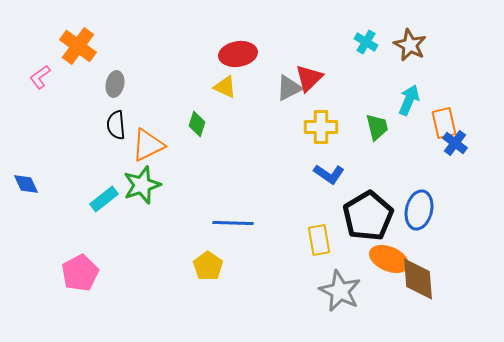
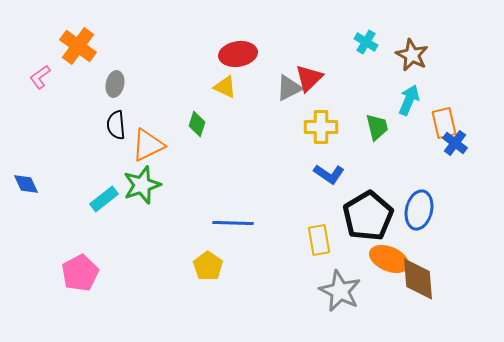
brown star: moved 2 px right, 10 px down
